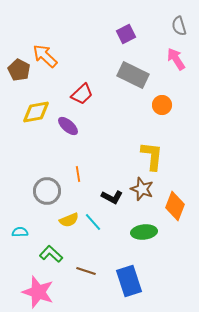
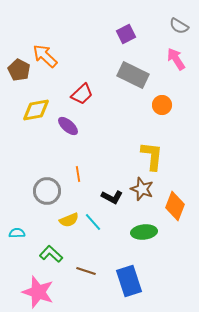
gray semicircle: rotated 42 degrees counterclockwise
yellow diamond: moved 2 px up
cyan semicircle: moved 3 px left, 1 px down
